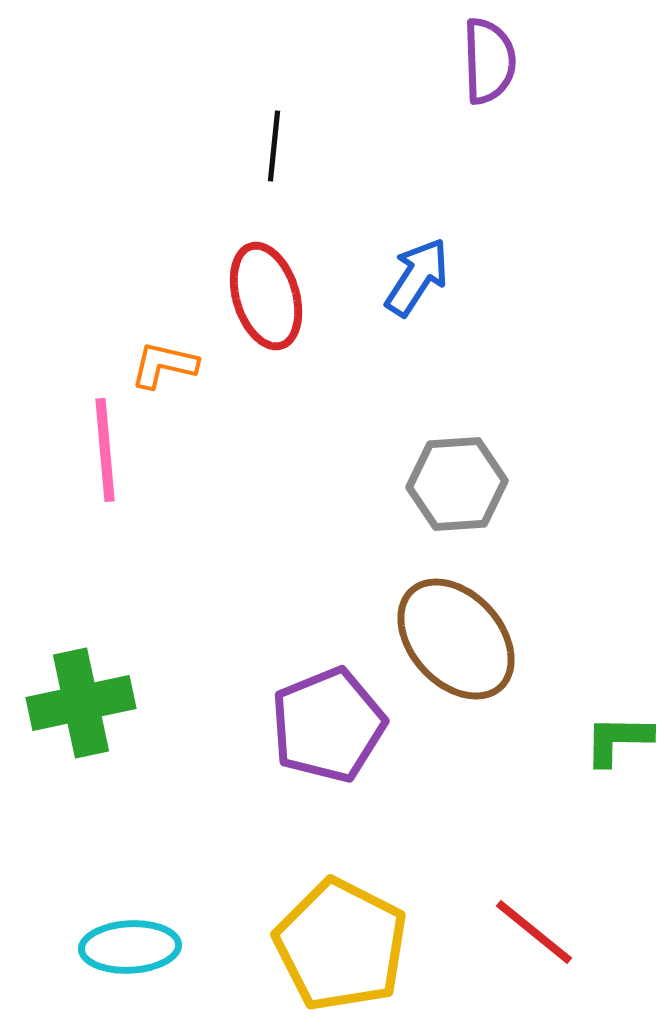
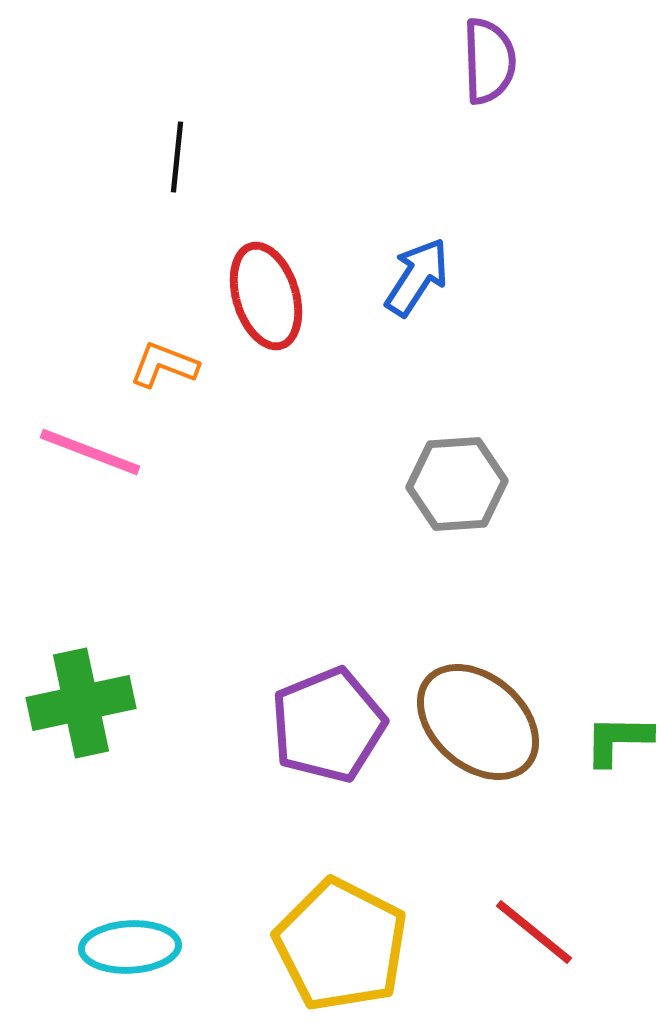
black line: moved 97 px left, 11 px down
orange L-shape: rotated 8 degrees clockwise
pink line: moved 15 px left, 2 px down; rotated 64 degrees counterclockwise
brown ellipse: moved 22 px right, 83 px down; rotated 7 degrees counterclockwise
